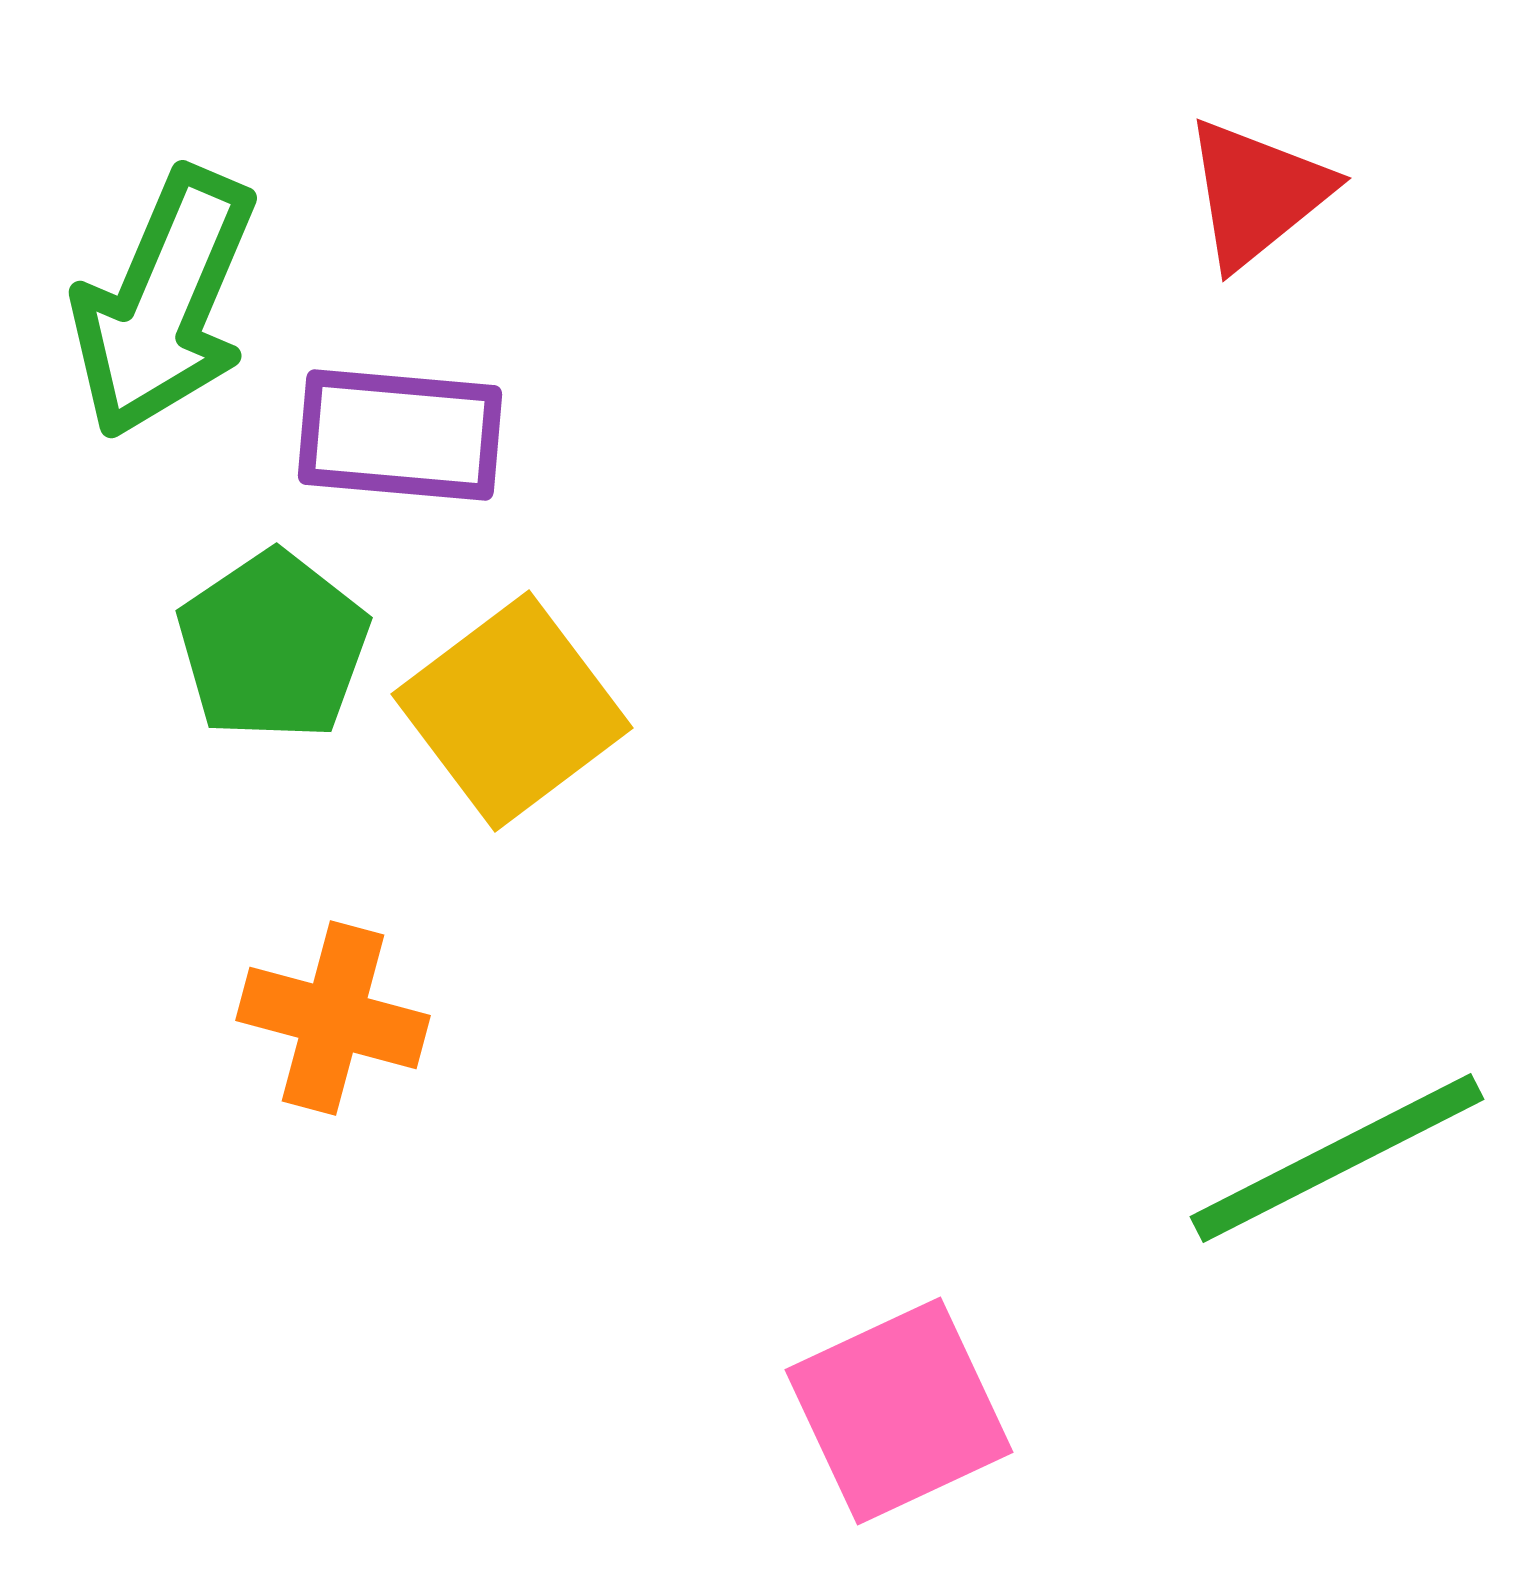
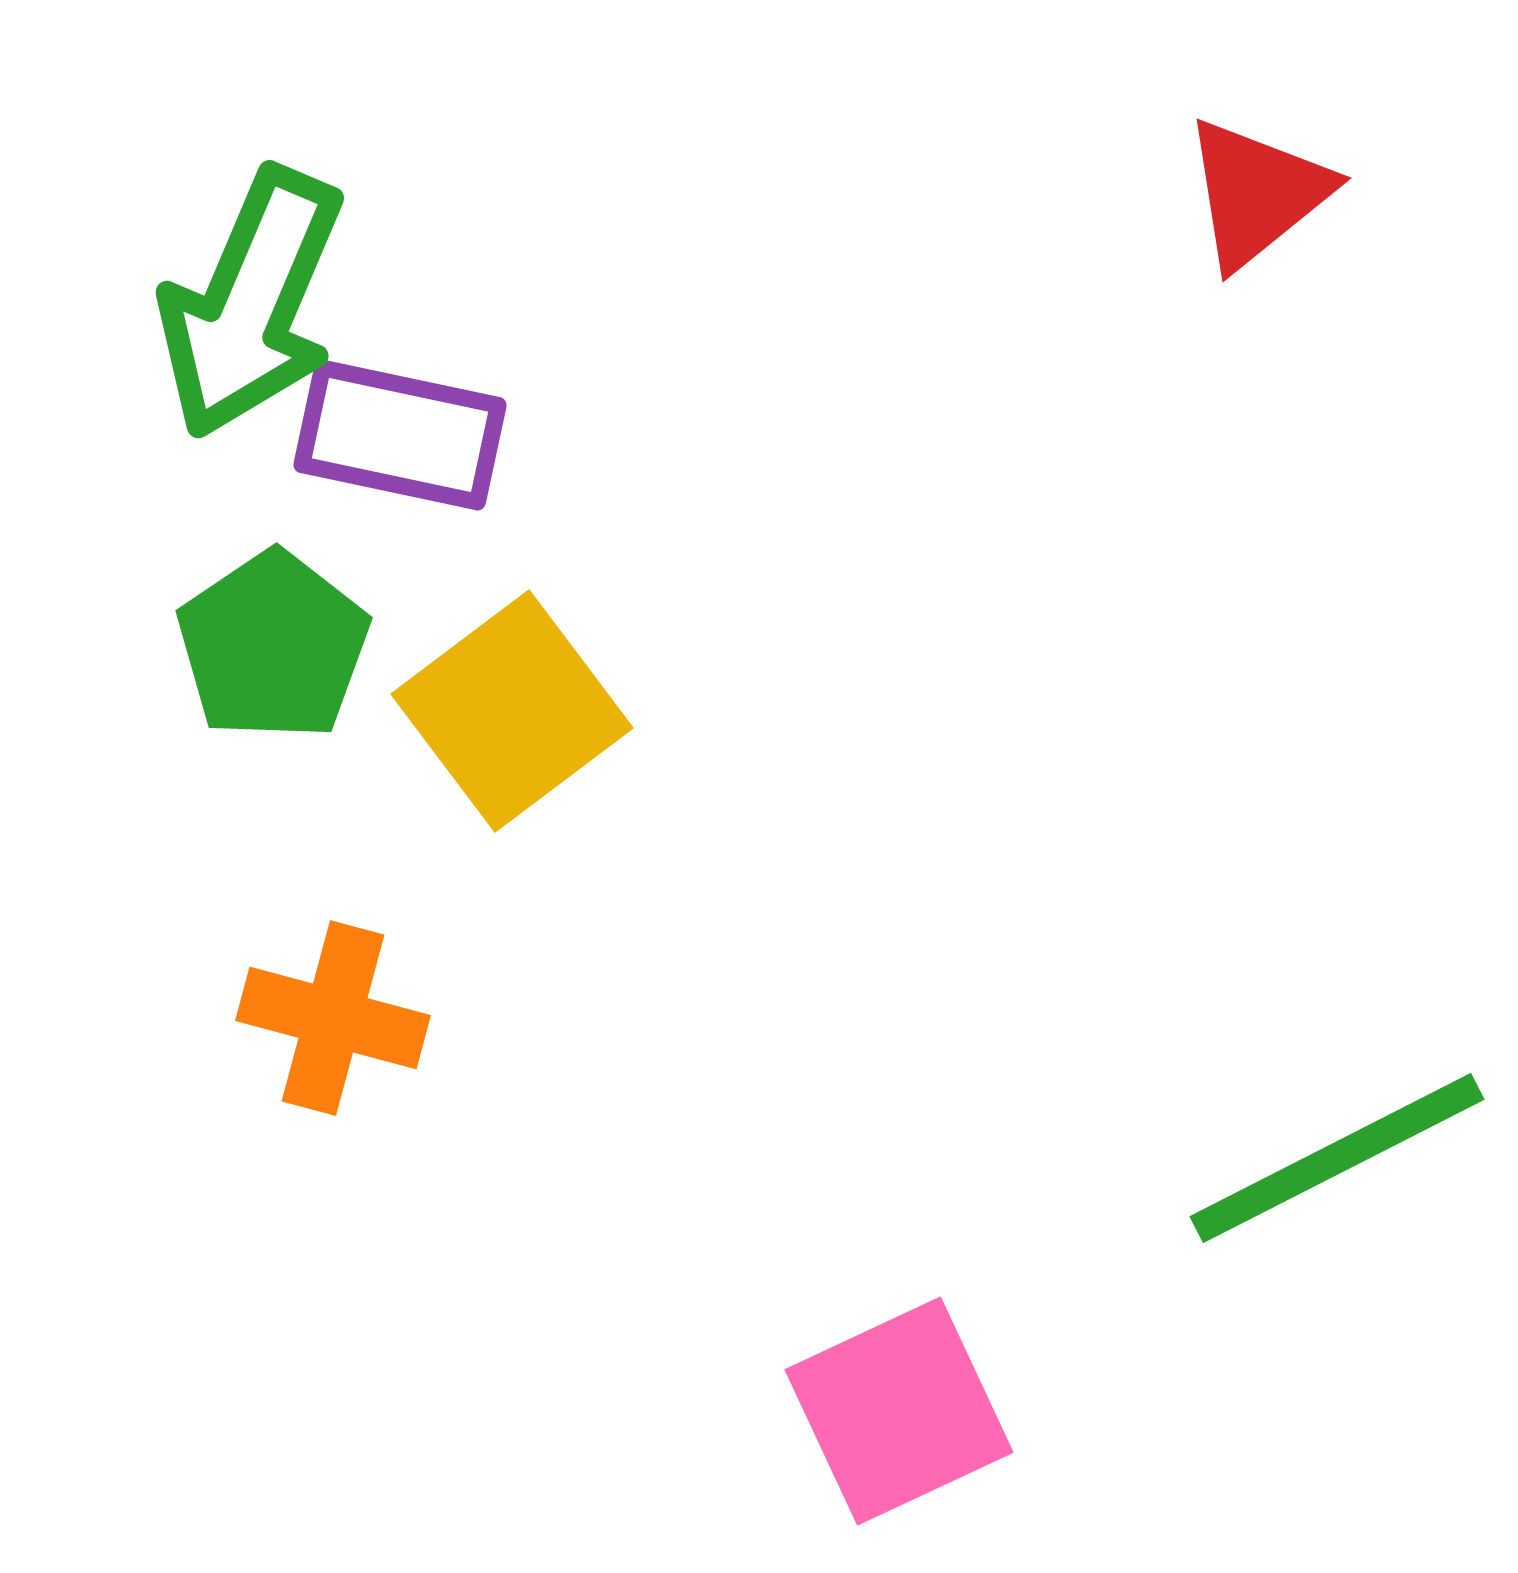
green arrow: moved 87 px right
purple rectangle: rotated 7 degrees clockwise
